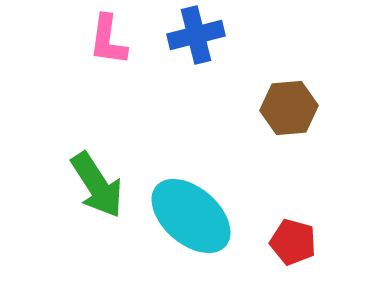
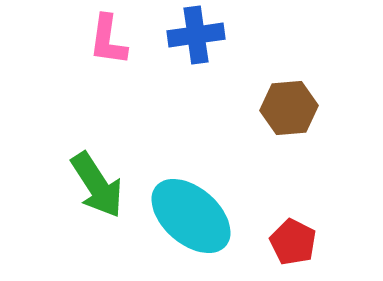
blue cross: rotated 6 degrees clockwise
red pentagon: rotated 12 degrees clockwise
